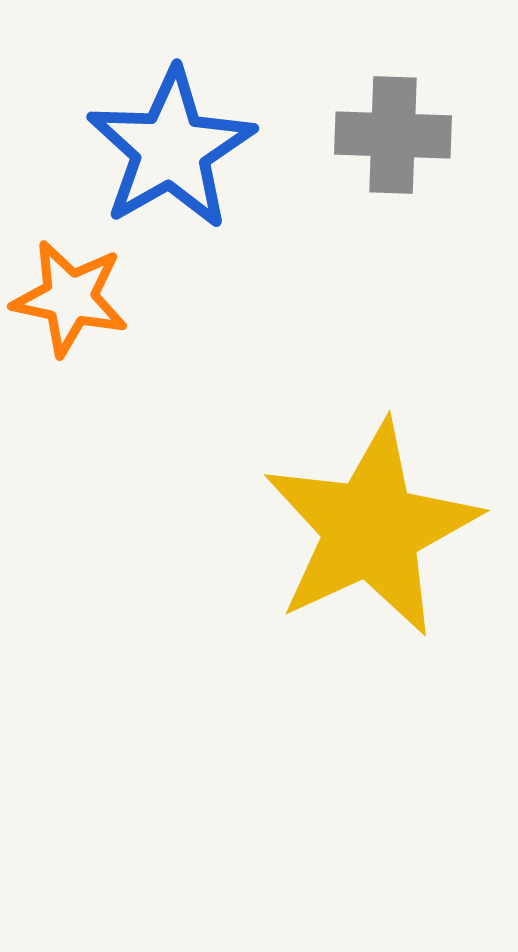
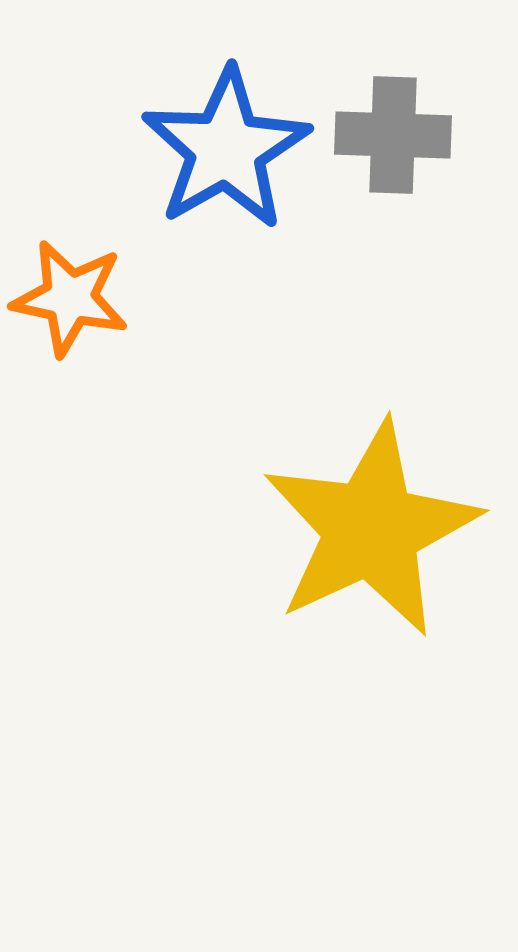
blue star: moved 55 px right
